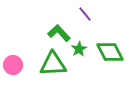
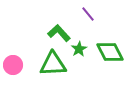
purple line: moved 3 px right
